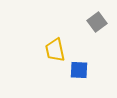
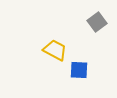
yellow trapezoid: rotated 130 degrees clockwise
